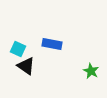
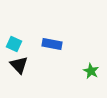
cyan square: moved 4 px left, 5 px up
black triangle: moved 7 px left, 1 px up; rotated 12 degrees clockwise
